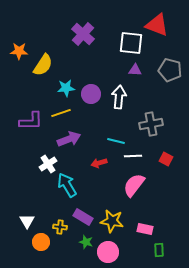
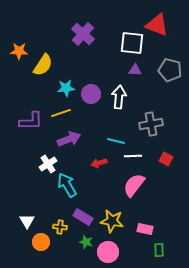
white square: moved 1 px right
